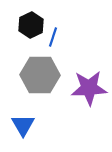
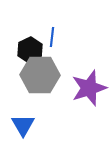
black hexagon: moved 1 px left, 25 px down
blue line: moved 1 px left; rotated 12 degrees counterclockwise
purple star: rotated 15 degrees counterclockwise
